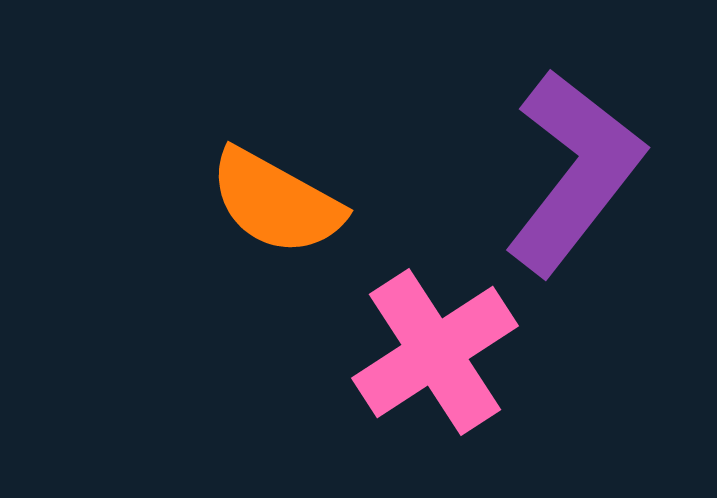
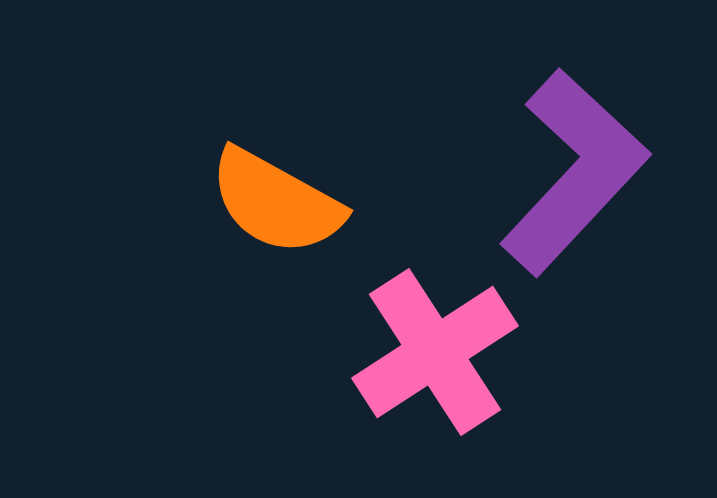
purple L-shape: rotated 5 degrees clockwise
